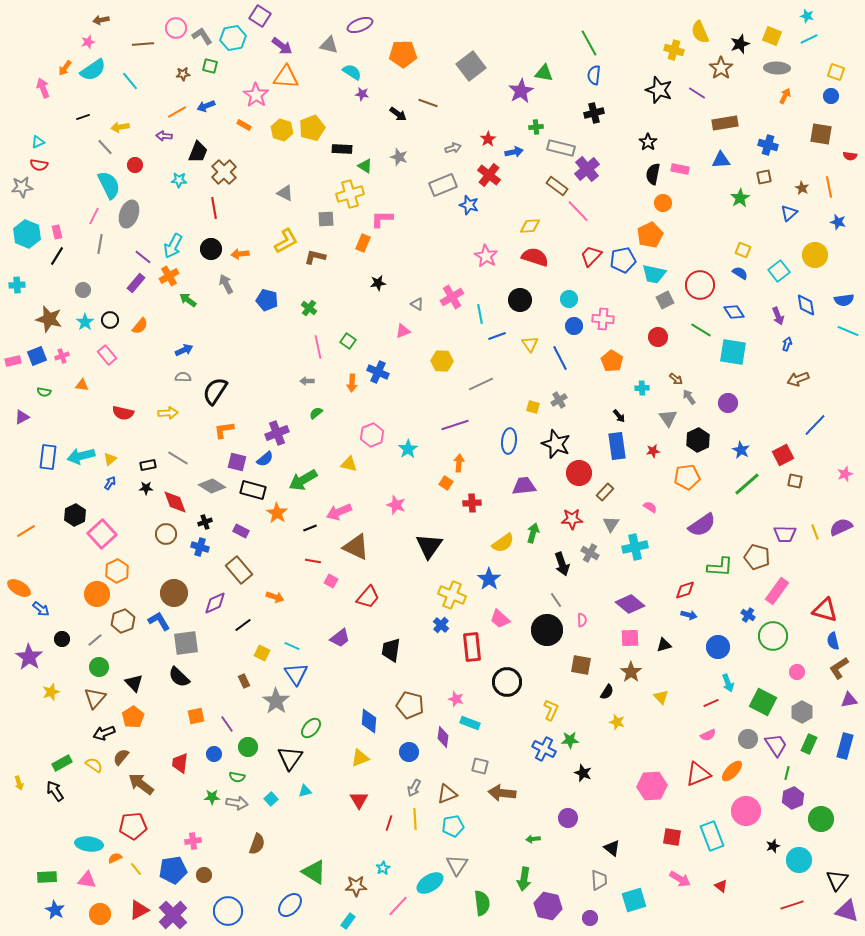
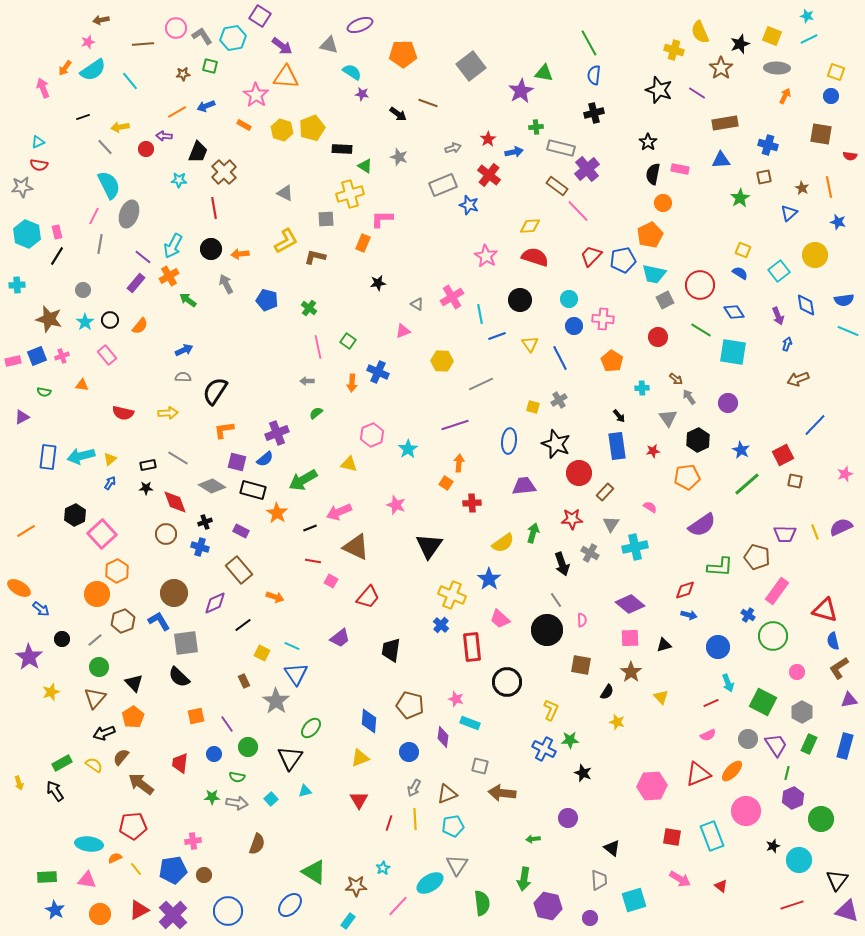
red circle at (135, 165): moved 11 px right, 16 px up
